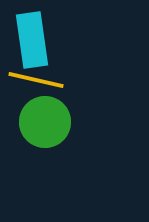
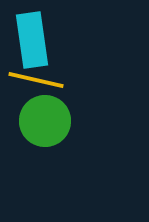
green circle: moved 1 px up
